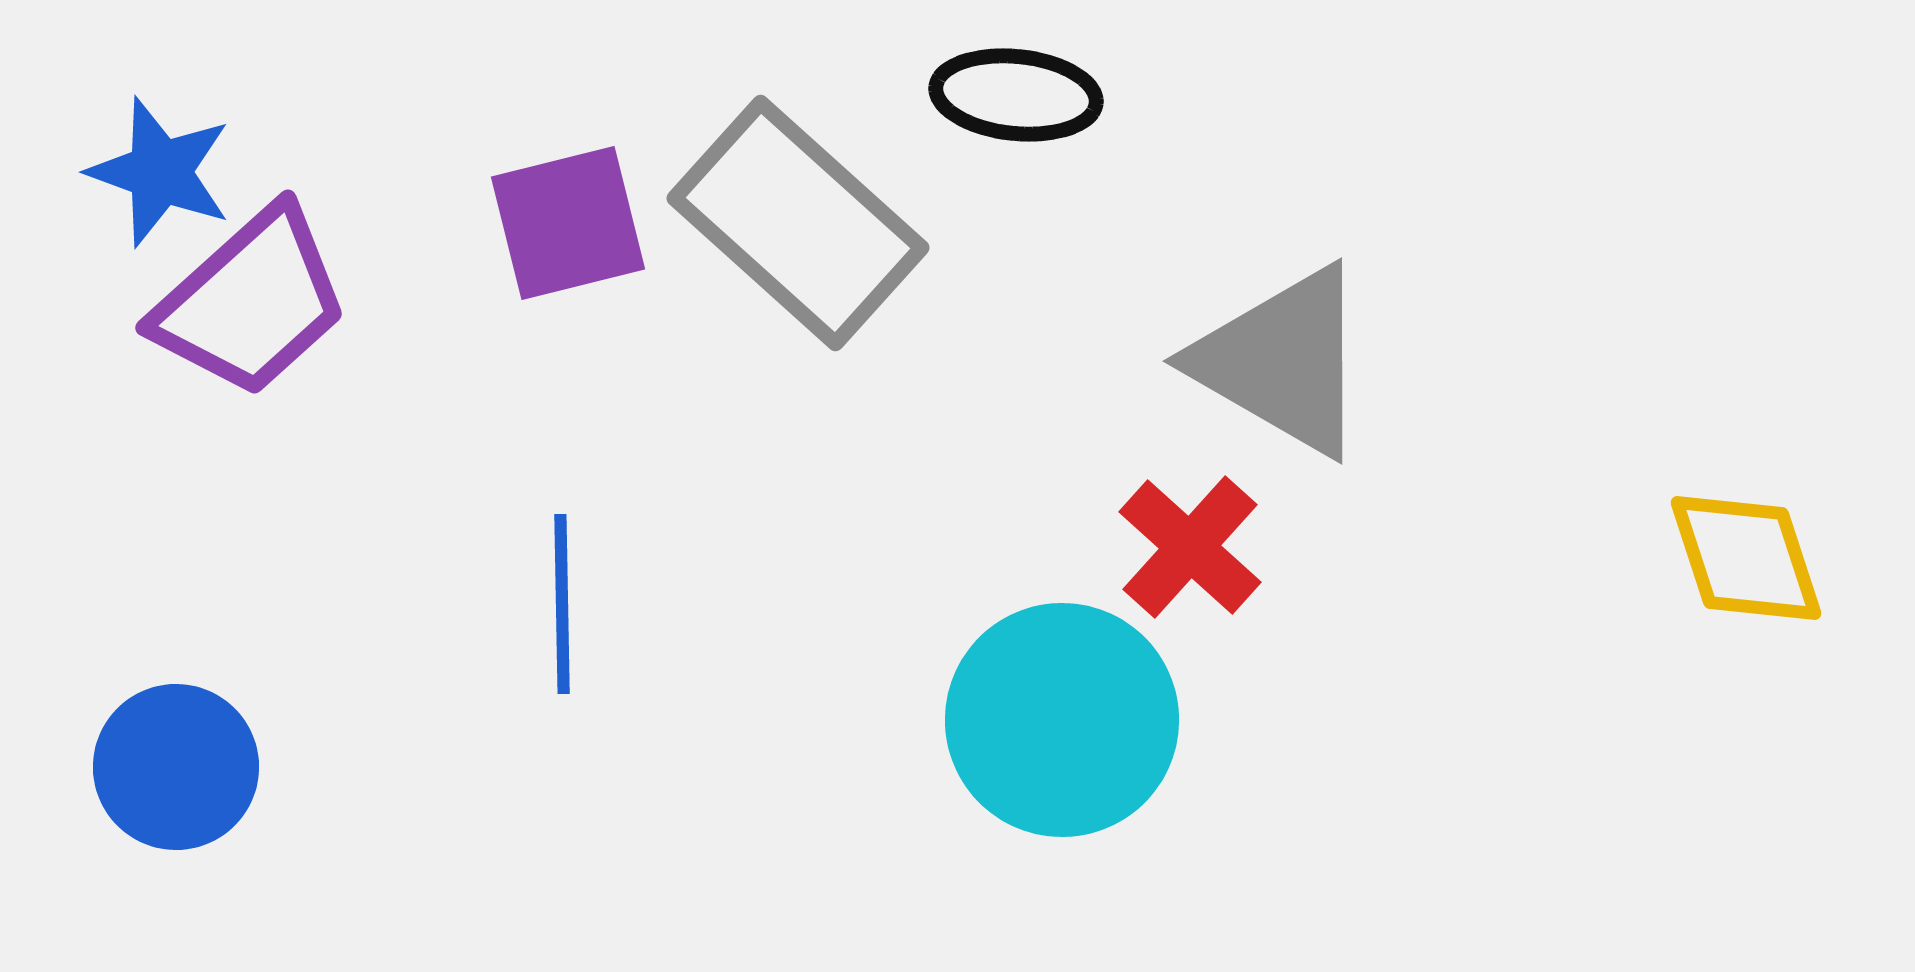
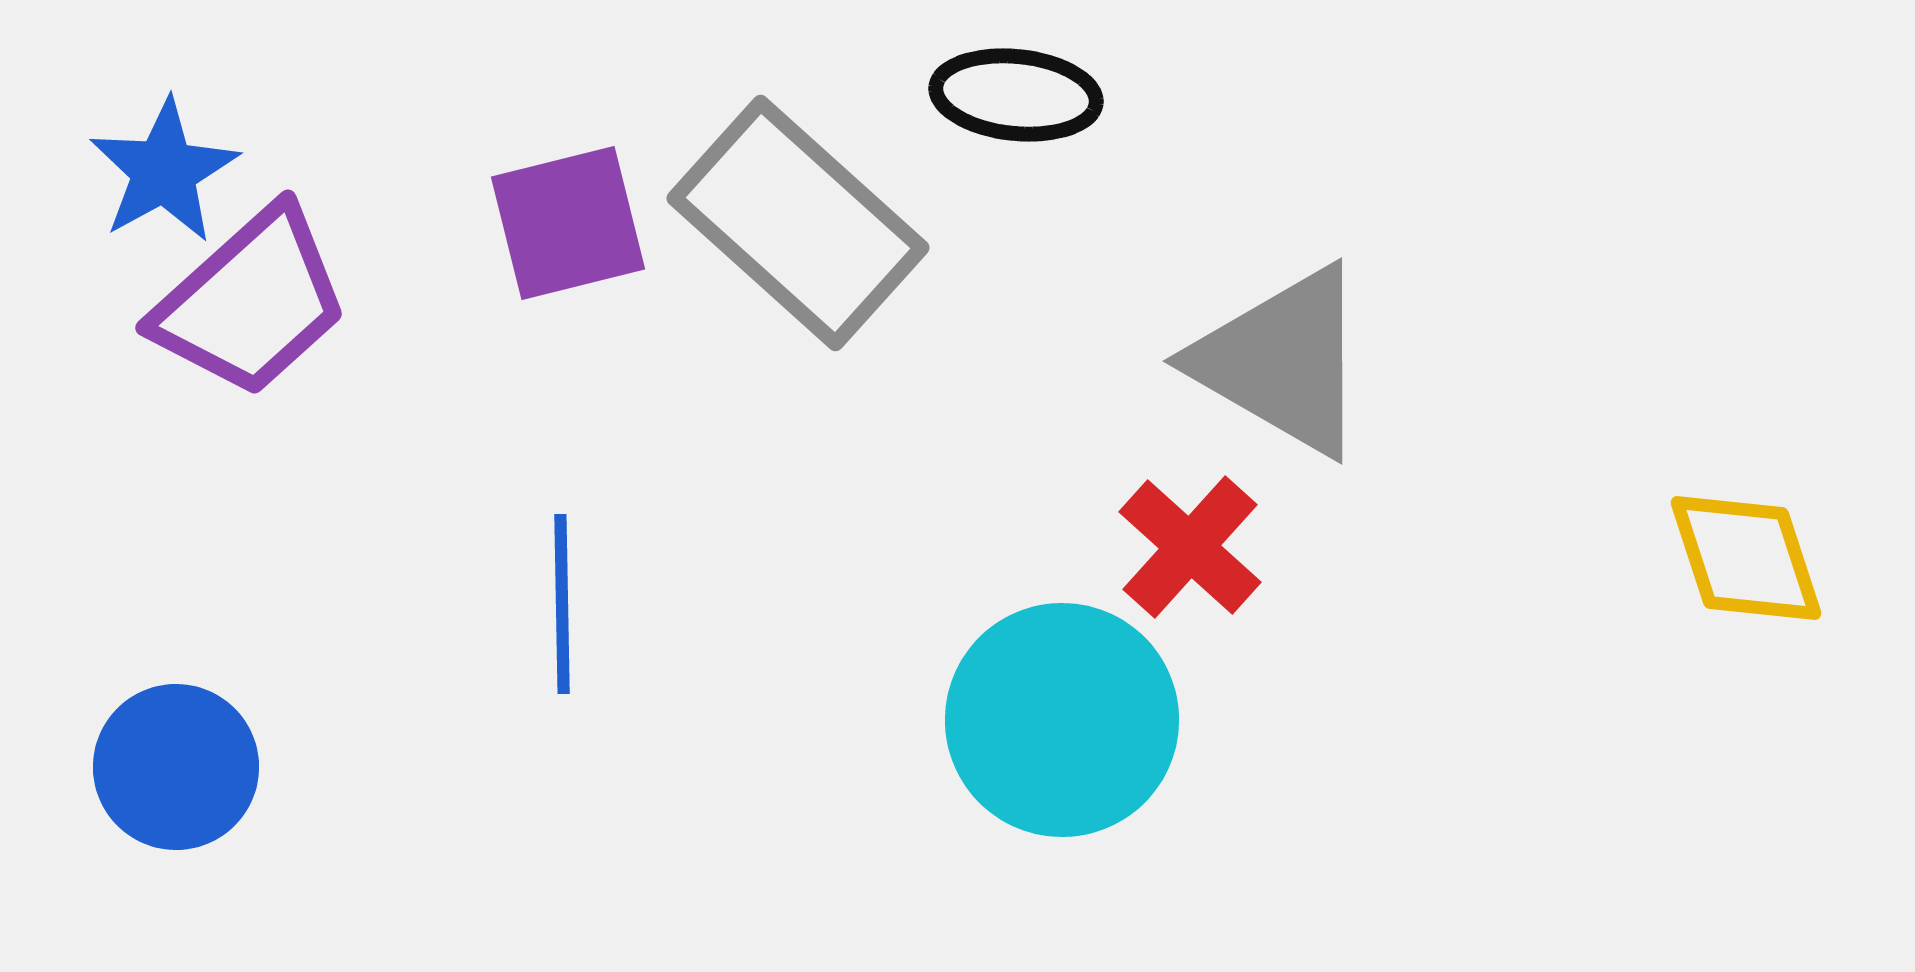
blue star: moved 4 px right, 1 px up; rotated 23 degrees clockwise
